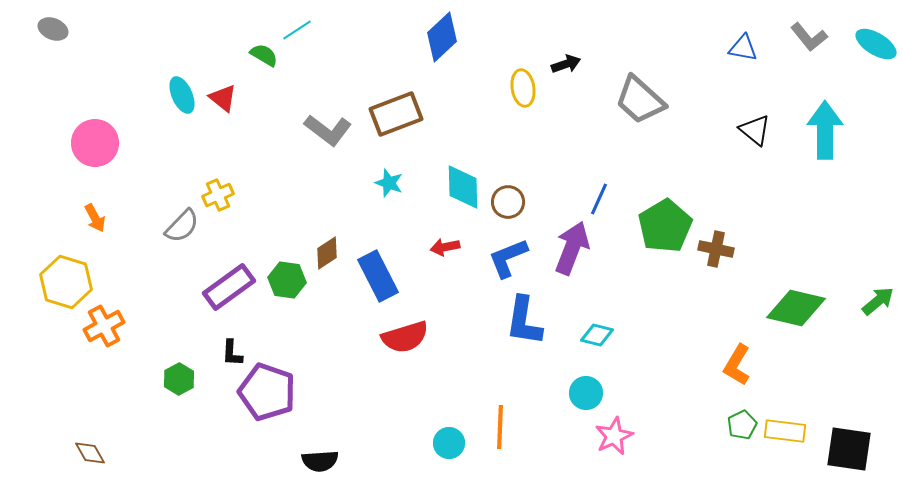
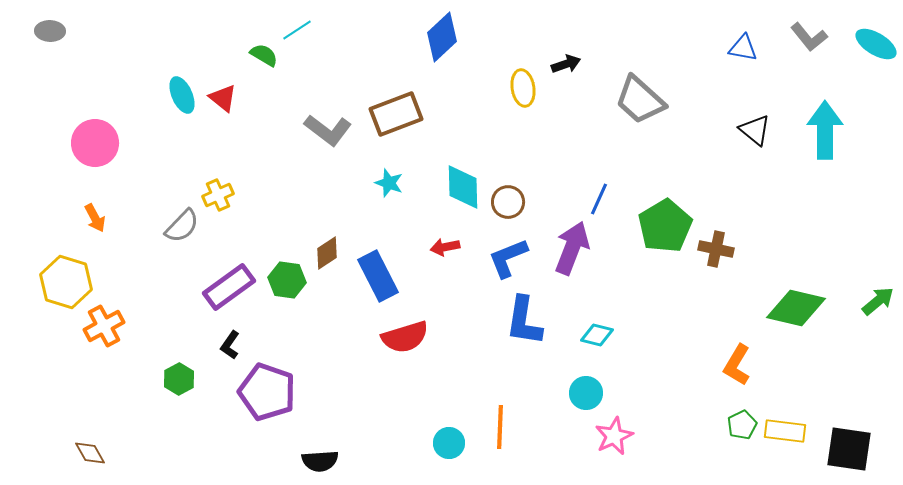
gray ellipse at (53, 29): moved 3 px left, 2 px down; rotated 20 degrees counterclockwise
black L-shape at (232, 353): moved 2 px left, 8 px up; rotated 32 degrees clockwise
